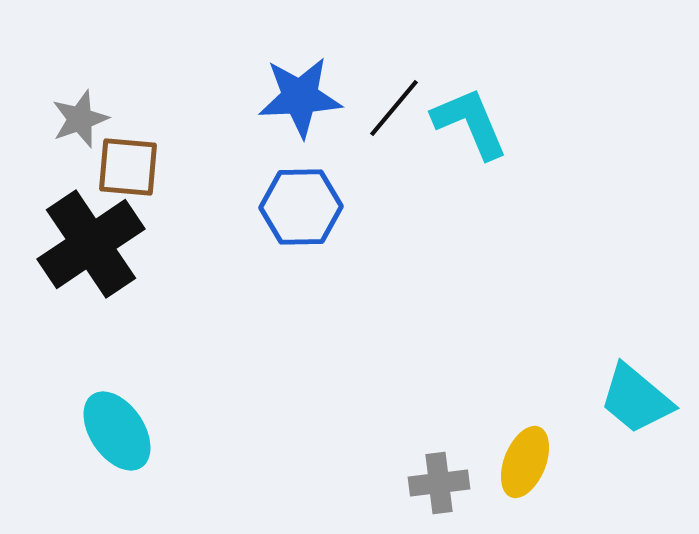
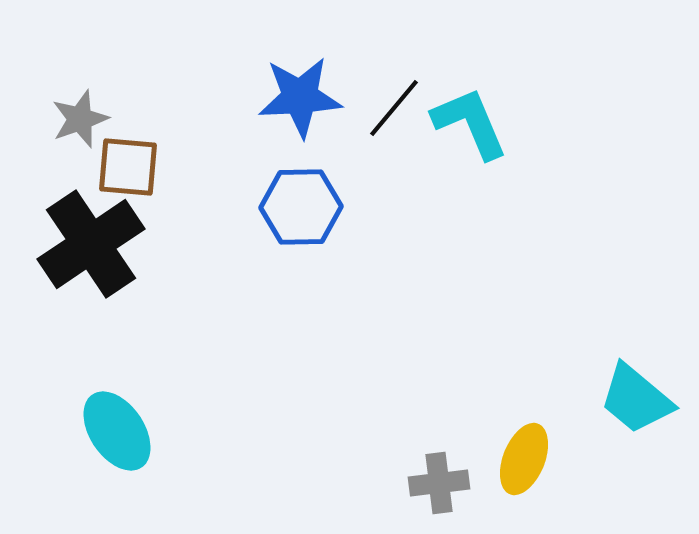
yellow ellipse: moved 1 px left, 3 px up
